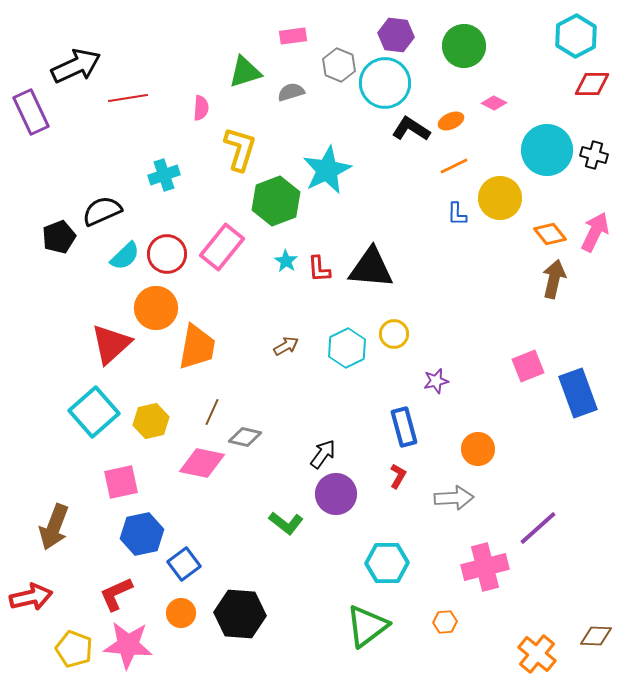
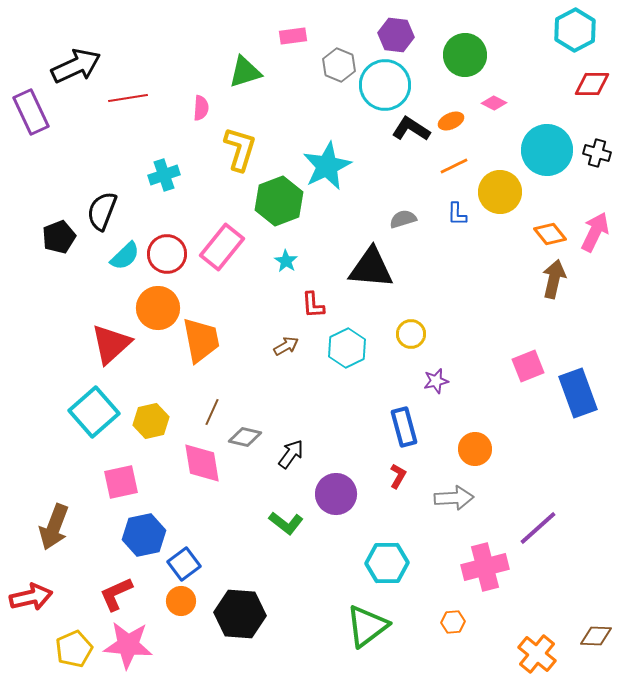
cyan hexagon at (576, 36): moved 1 px left, 6 px up
green circle at (464, 46): moved 1 px right, 9 px down
cyan circle at (385, 83): moved 2 px down
gray semicircle at (291, 92): moved 112 px right, 127 px down
black cross at (594, 155): moved 3 px right, 2 px up
cyan star at (327, 170): moved 4 px up
yellow circle at (500, 198): moved 6 px up
green hexagon at (276, 201): moved 3 px right
black semicircle at (102, 211): rotated 45 degrees counterclockwise
red L-shape at (319, 269): moved 6 px left, 36 px down
orange circle at (156, 308): moved 2 px right
yellow circle at (394, 334): moved 17 px right
orange trapezoid at (197, 347): moved 4 px right, 7 px up; rotated 21 degrees counterclockwise
orange circle at (478, 449): moved 3 px left
black arrow at (323, 454): moved 32 px left
pink diamond at (202, 463): rotated 69 degrees clockwise
blue hexagon at (142, 534): moved 2 px right, 1 px down
orange circle at (181, 613): moved 12 px up
orange hexagon at (445, 622): moved 8 px right
yellow pentagon at (74, 649): rotated 27 degrees clockwise
